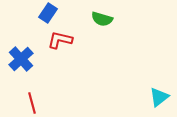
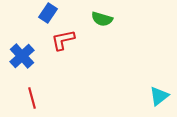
red L-shape: moved 3 px right; rotated 25 degrees counterclockwise
blue cross: moved 1 px right, 3 px up
cyan triangle: moved 1 px up
red line: moved 5 px up
